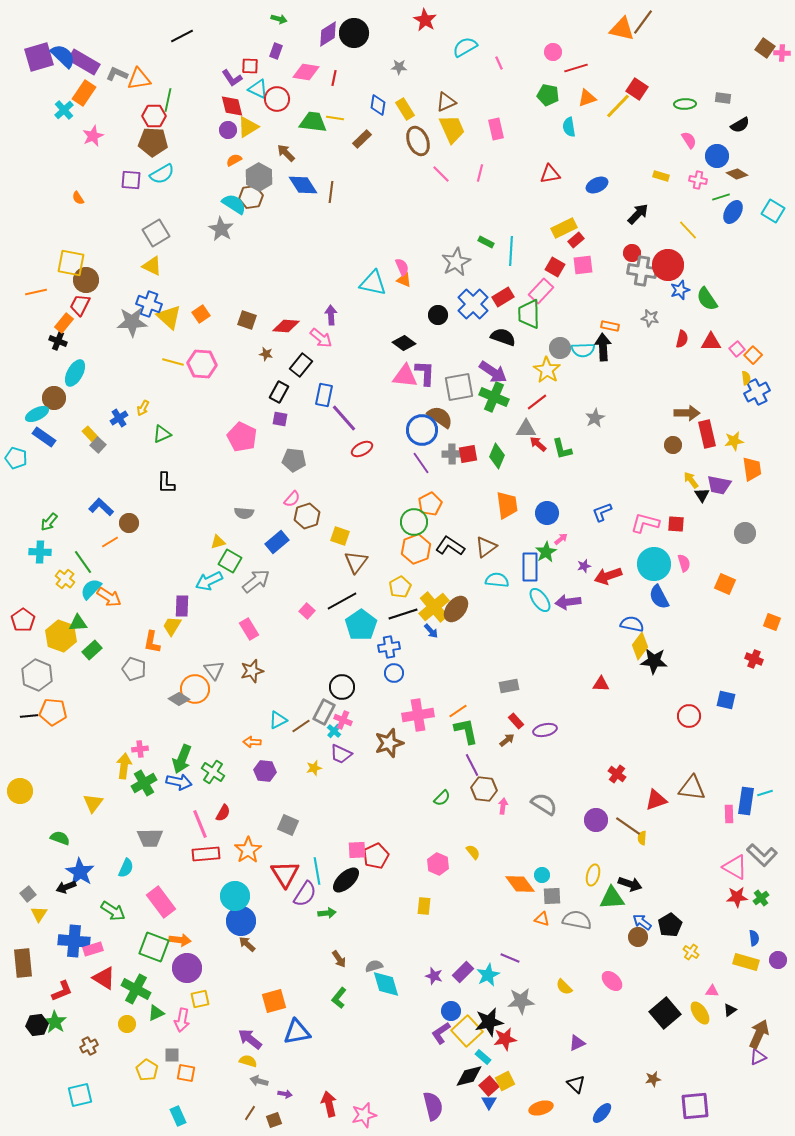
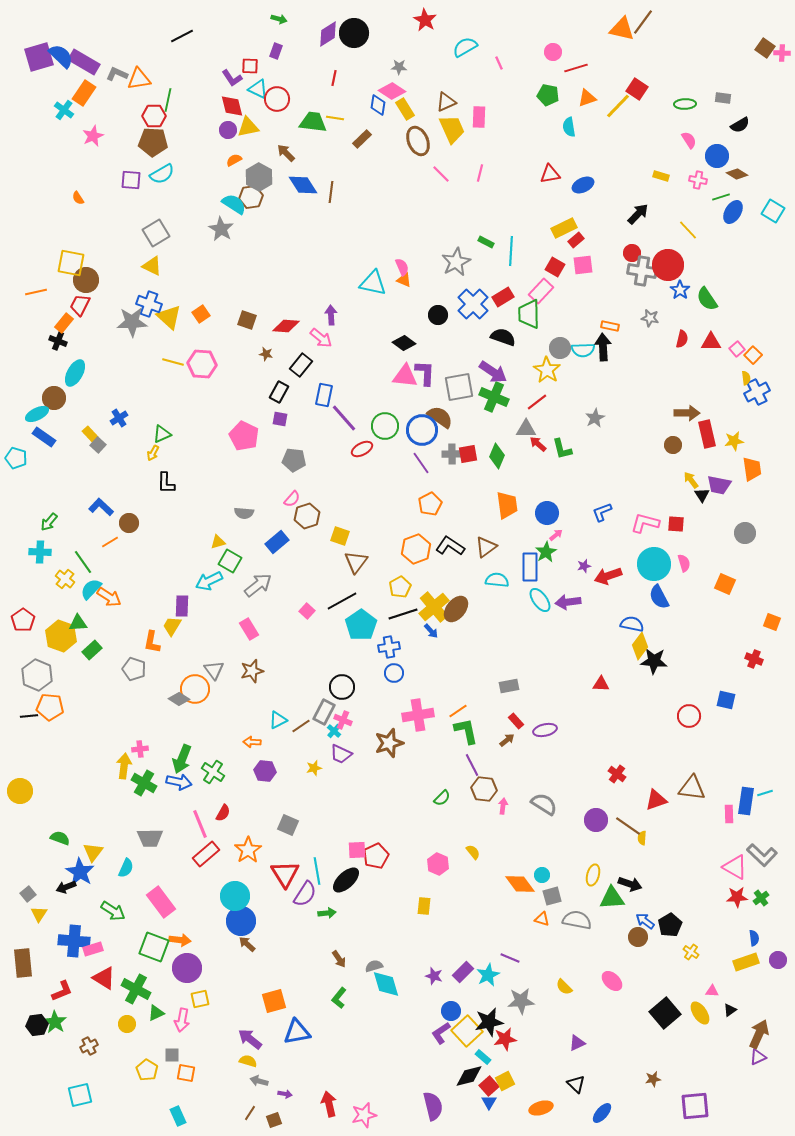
blue semicircle at (63, 56): moved 2 px left
pink diamond at (306, 72): moved 86 px right, 19 px down; rotated 24 degrees clockwise
cyan cross at (64, 110): rotated 12 degrees counterclockwise
yellow triangle at (248, 127): rotated 20 degrees clockwise
pink rectangle at (496, 129): moved 17 px left, 12 px up; rotated 15 degrees clockwise
blue ellipse at (597, 185): moved 14 px left
blue star at (680, 290): rotated 18 degrees counterclockwise
yellow arrow at (143, 408): moved 10 px right, 45 px down
pink pentagon at (242, 437): moved 2 px right, 1 px up
green circle at (414, 522): moved 29 px left, 96 px up
pink arrow at (561, 539): moved 5 px left, 4 px up
gray arrow at (256, 581): moved 2 px right, 4 px down
orange pentagon at (53, 712): moved 3 px left, 5 px up
green cross at (144, 783): rotated 30 degrees counterclockwise
yellow triangle at (93, 803): moved 49 px down
red rectangle at (206, 854): rotated 36 degrees counterclockwise
gray square at (552, 896): rotated 12 degrees counterclockwise
blue arrow at (642, 922): moved 3 px right, 1 px up
yellow rectangle at (746, 962): rotated 35 degrees counterclockwise
